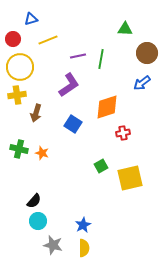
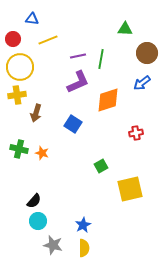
blue triangle: moved 1 px right; rotated 24 degrees clockwise
purple L-shape: moved 9 px right, 3 px up; rotated 10 degrees clockwise
orange diamond: moved 1 px right, 7 px up
red cross: moved 13 px right
yellow square: moved 11 px down
